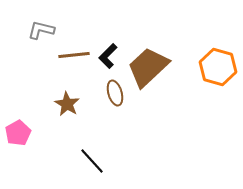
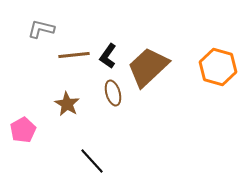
gray L-shape: moved 1 px up
black L-shape: rotated 10 degrees counterclockwise
brown ellipse: moved 2 px left
pink pentagon: moved 5 px right, 3 px up
